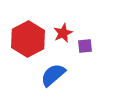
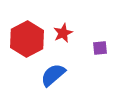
red hexagon: moved 1 px left
purple square: moved 15 px right, 2 px down
